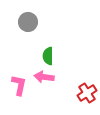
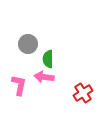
gray circle: moved 22 px down
green semicircle: moved 3 px down
red cross: moved 4 px left
